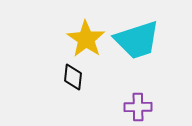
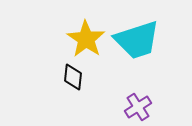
purple cross: rotated 32 degrees counterclockwise
